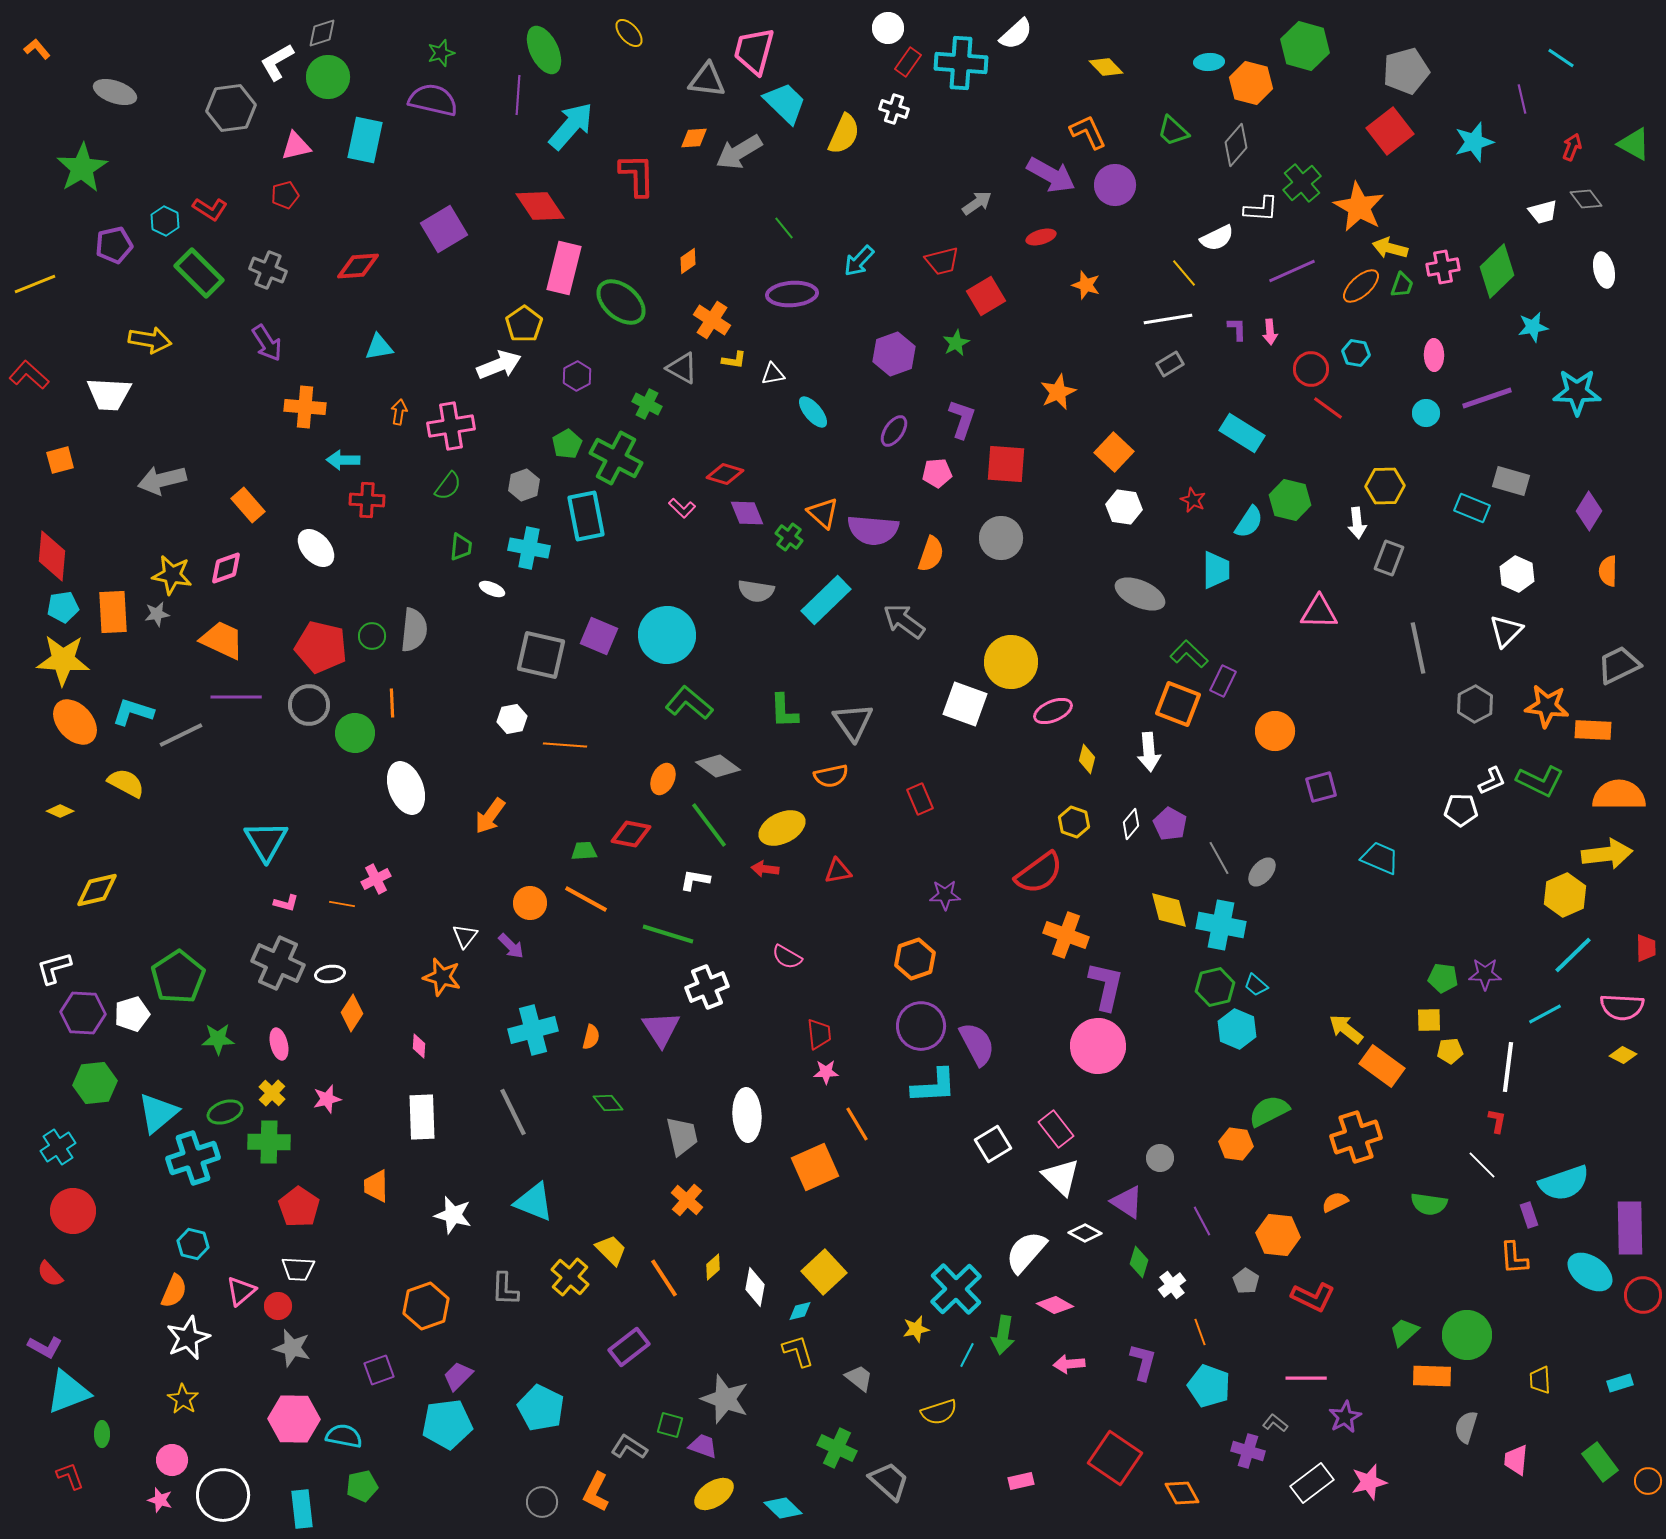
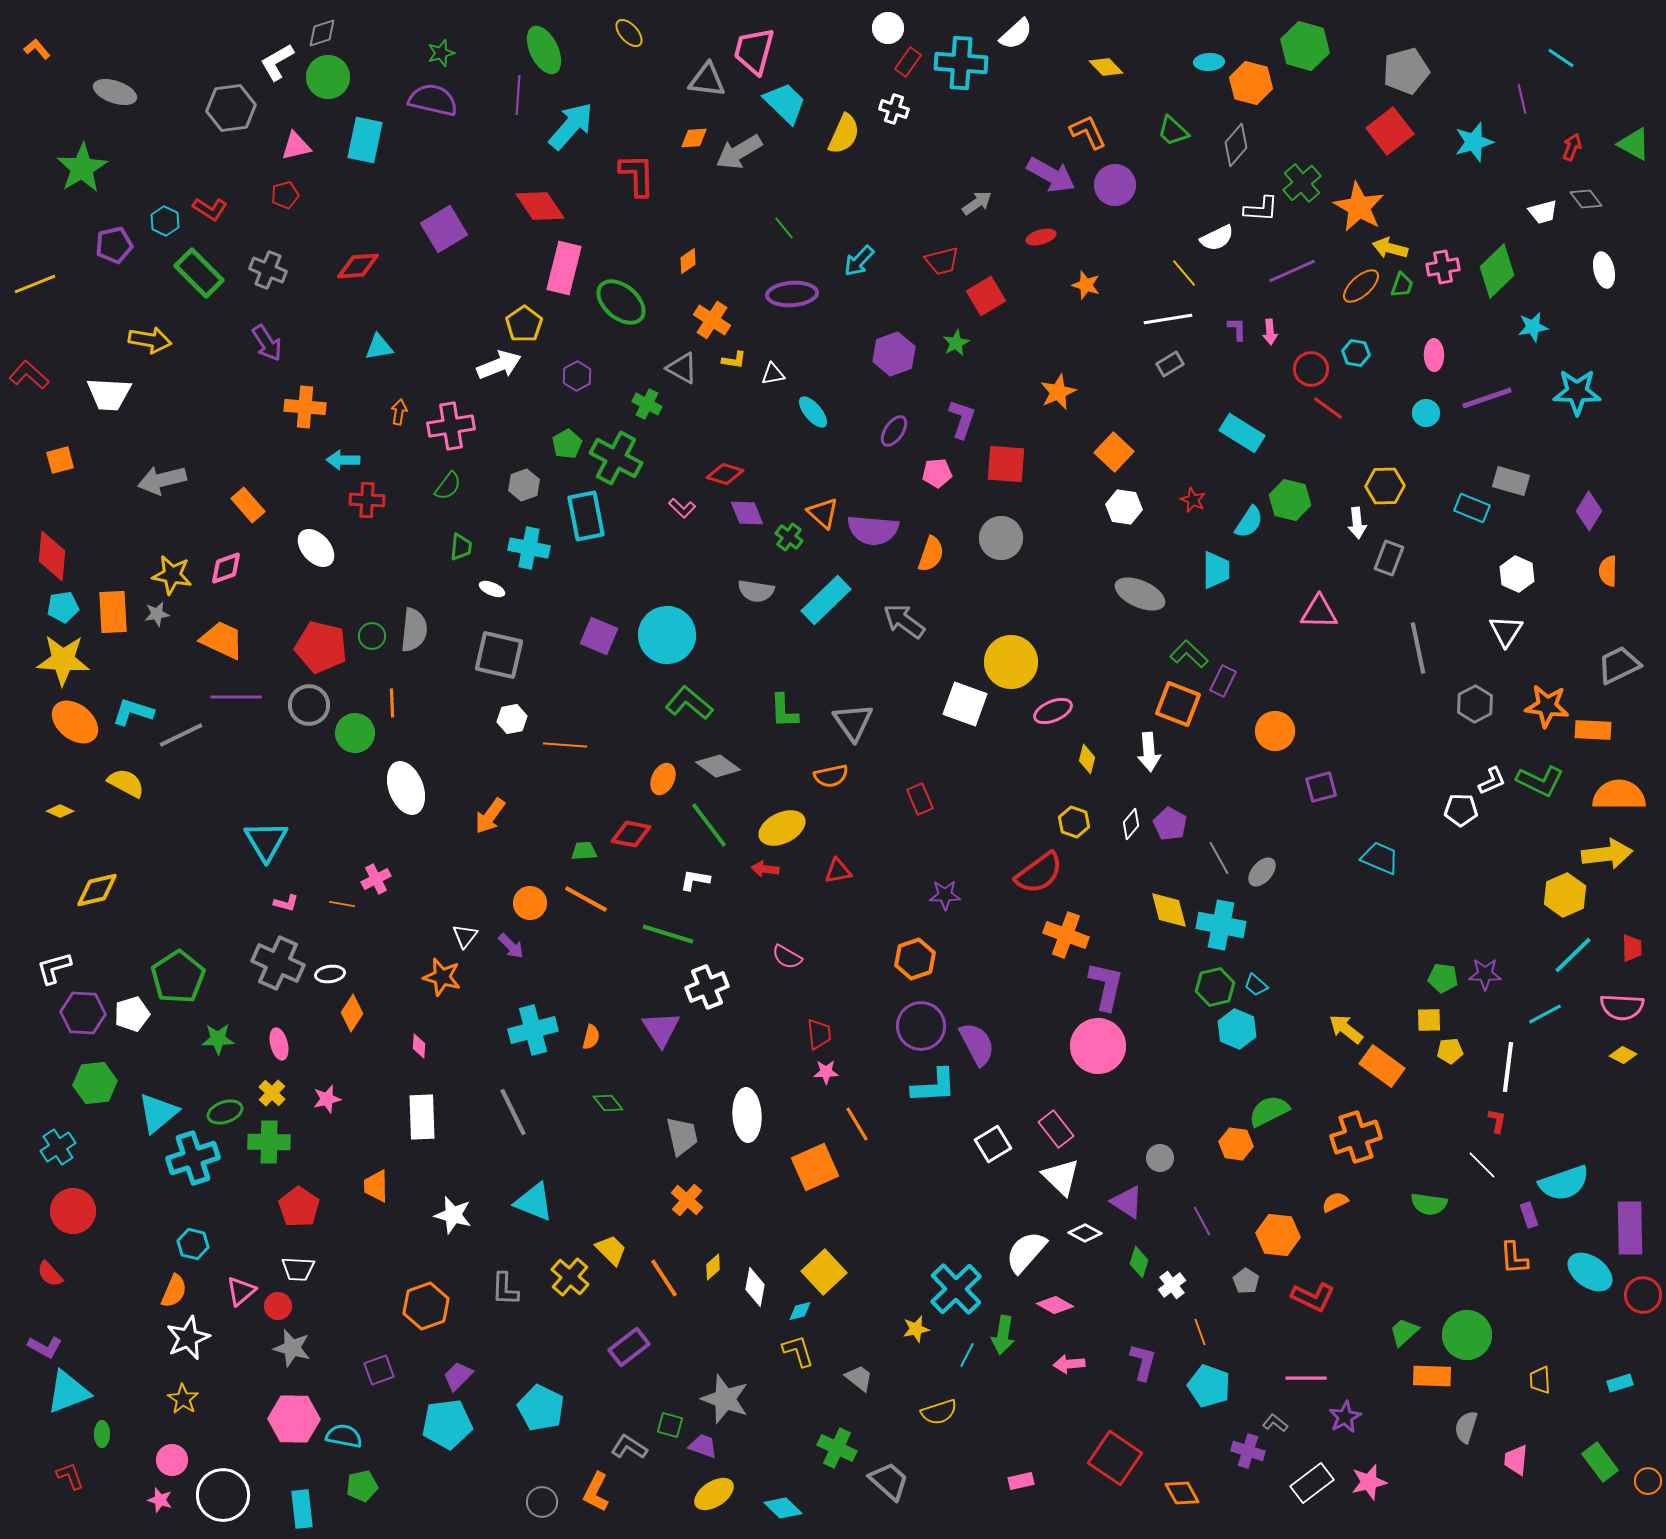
white triangle at (1506, 631): rotated 12 degrees counterclockwise
gray square at (541, 655): moved 42 px left
orange ellipse at (75, 722): rotated 9 degrees counterclockwise
red trapezoid at (1646, 948): moved 14 px left
